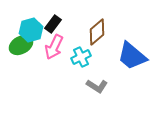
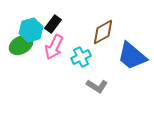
brown diamond: moved 6 px right; rotated 12 degrees clockwise
